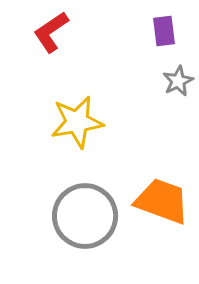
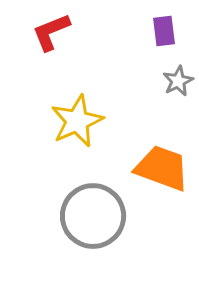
red L-shape: rotated 12 degrees clockwise
yellow star: moved 1 px up; rotated 14 degrees counterclockwise
orange trapezoid: moved 33 px up
gray circle: moved 8 px right
